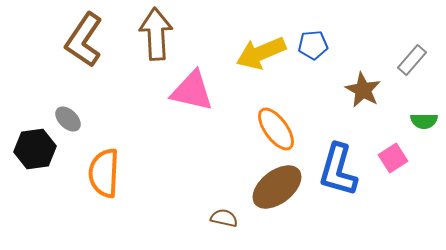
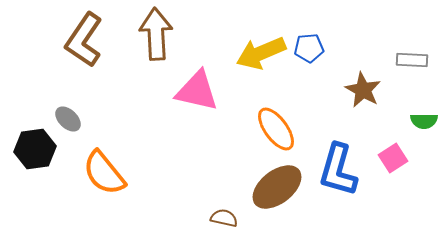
blue pentagon: moved 4 px left, 3 px down
gray rectangle: rotated 52 degrees clockwise
pink triangle: moved 5 px right
orange semicircle: rotated 42 degrees counterclockwise
